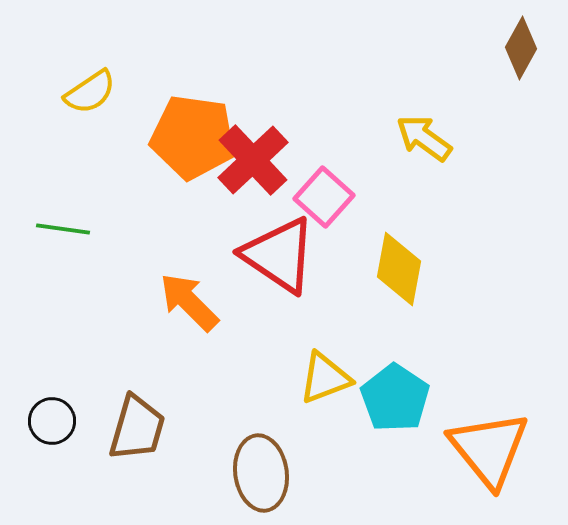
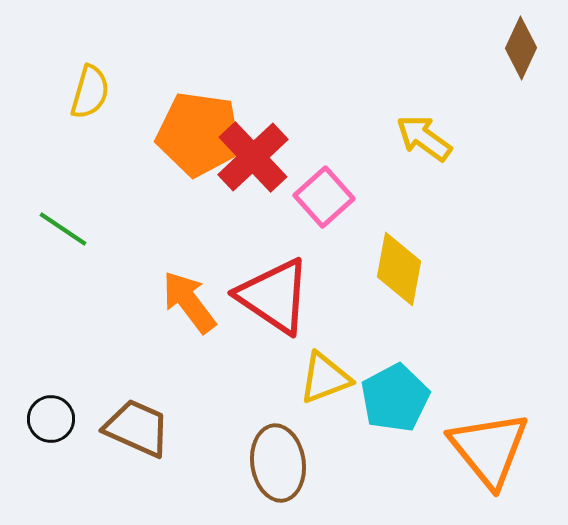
brown diamond: rotated 4 degrees counterclockwise
yellow semicircle: rotated 40 degrees counterclockwise
orange pentagon: moved 6 px right, 3 px up
red cross: moved 3 px up
pink square: rotated 6 degrees clockwise
green line: rotated 26 degrees clockwise
red triangle: moved 5 px left, 41 px down
orange arrow: rotated 8 degrees clockwise
cyan pentagon: rotated 10 degrees clockwise
black circle: moved 1 px left, 2 px up
brown trapezoid: rotated 82 degrees counterclockwise
brown ellipse: moved 17 px right, 10 px up
